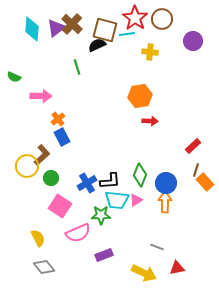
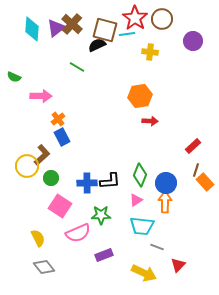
green line: rotated 42 degrees counterclockwise
blue cross: rotated 30 degrees clockwise
cyan trapezoid: moved 25 px right, 26 px down
red triangle: moved 1 px right, 3 px up; rotated 35 degrees counterclockwise
